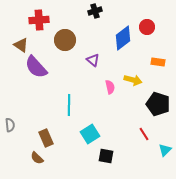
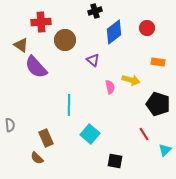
red cross: moved 2 px right, 2 px down
red circle: moved 1 px down
blue diamond: moved 9 px left, 6 px up
yellow arrow: moved 2 px left
cyan square: rotated 18 degrees counterclockwise
black square: moved 9 px right, 5 px down
